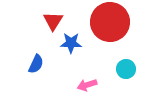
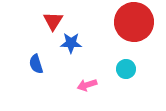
red circle: moved 24 px right
blue semicircle: rotated 138 degrees clockwise
